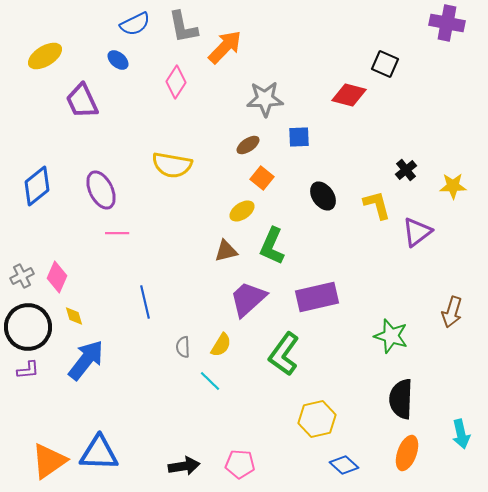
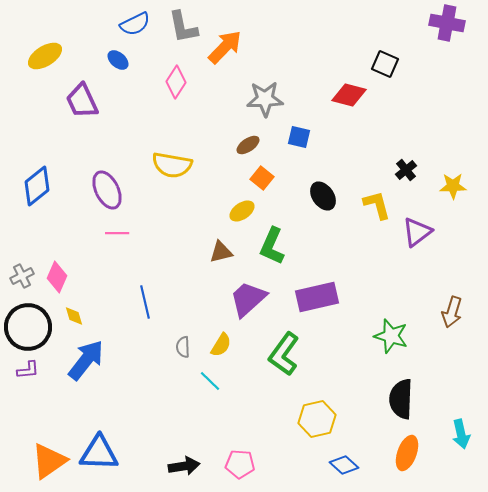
blue square at (299, 137): rotated 15 degrees clockwise
purple ellipse at (101, 190): moved 6 px right
brown triangle at (226, 251): moved 5 px left, 1 px down
